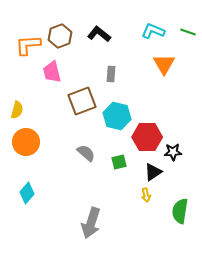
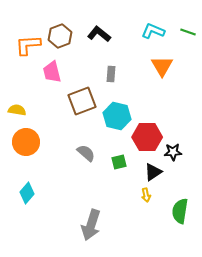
orange triangle: moved 2 px left, 2 px down
yellow semicircle: rotated 96 degrees counterclockwise
gray arrow: moved 2 px down
